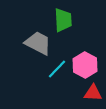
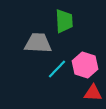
green trapezoid: moved 1 px right, 1 px down
gray trapezoid: rotated 24 degrees counterclockwise
pink hexagon: rotated 10 degrees counterclockwise
